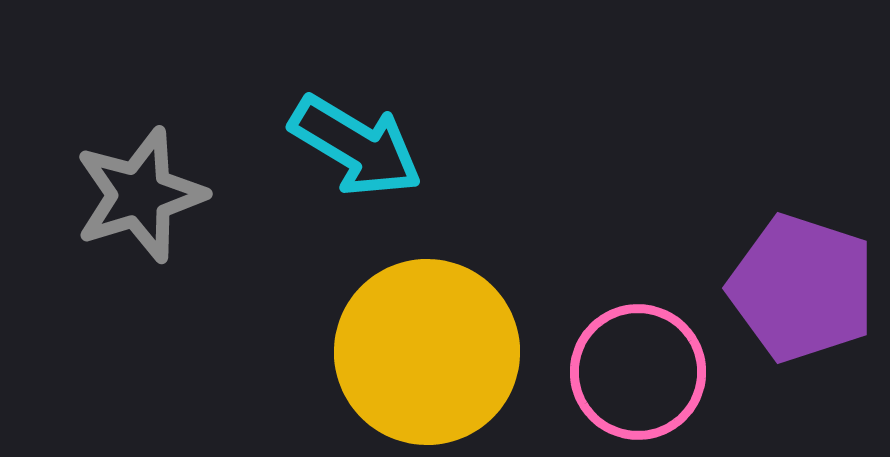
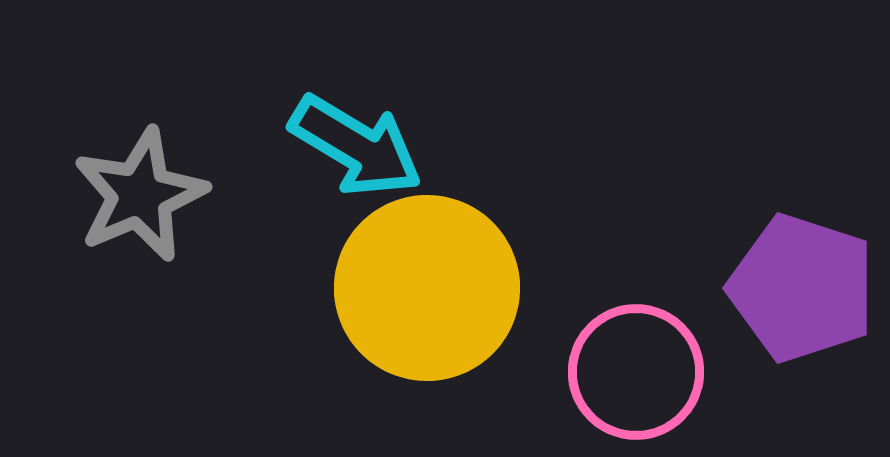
gray star: rotated 6 degrees counterclockwise
yellow circle: moved 64 px up
pink circle: moved 2 px left
